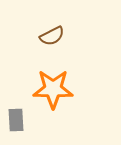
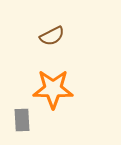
gray rectangle: moved 6 px right
